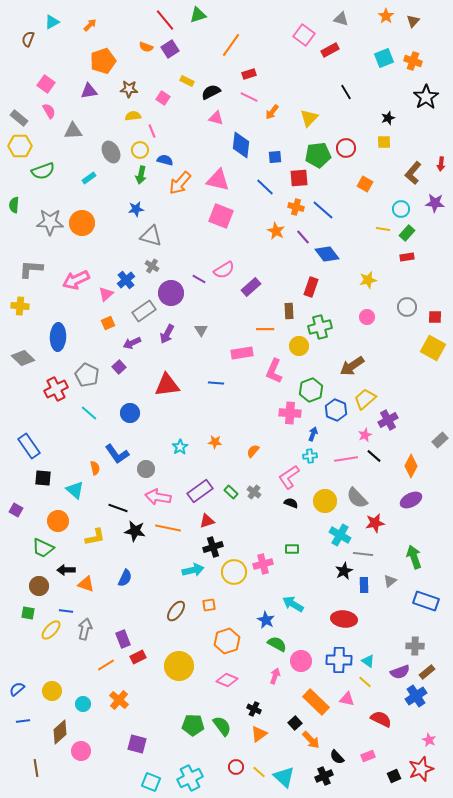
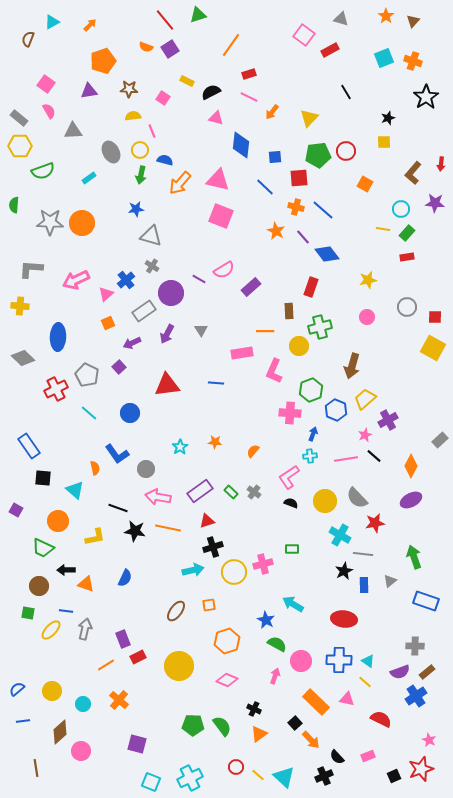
red circle at (346, 148): moved 3 px down
orange line at (265, 329): moved 2 px down
brown arrow at (352, 366): rotated 40 degrees counterclockwise
yellow line at (259, 772): moved 1 px left, 3 px down
